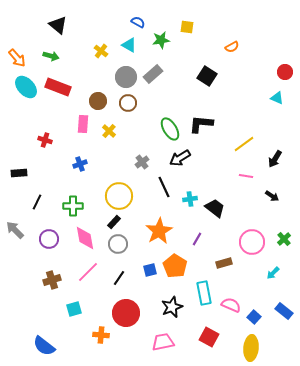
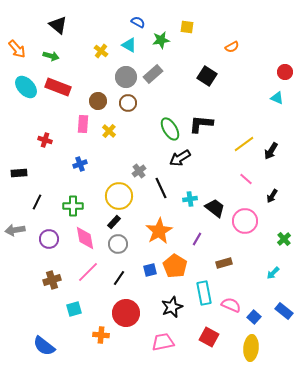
orange arrow at (17, 58): moved 9 px up
black arrow at (275, 159): moved 4 px left, 8 px up
gray cross at (142, 162): moved 3 px left, 9 px down
pink line at (246, 176): moved 3 px down; rotated 32 degrees clockwise
black line at (164, 187): moved 3 px left, 1 px down
black arrow at (272, 196): rotated 88 degrees clockwise
gray arrow at (15, 230): rotated 54 degrees counterclockwise
pink circle at (252, 242): moved 7 px left, 21 px up
